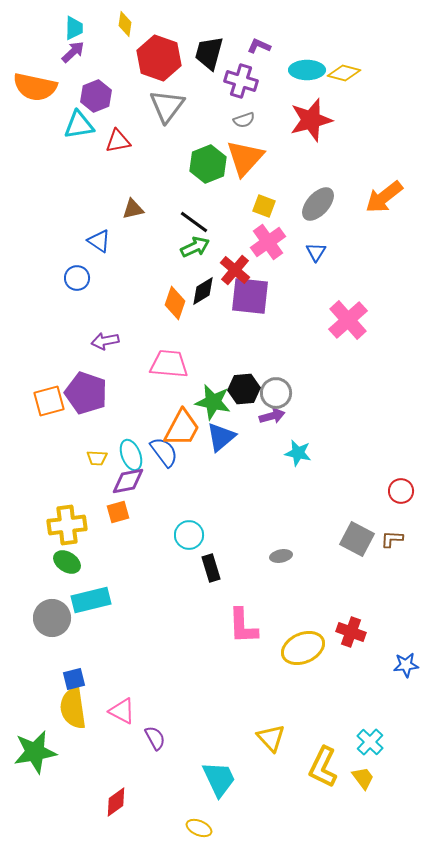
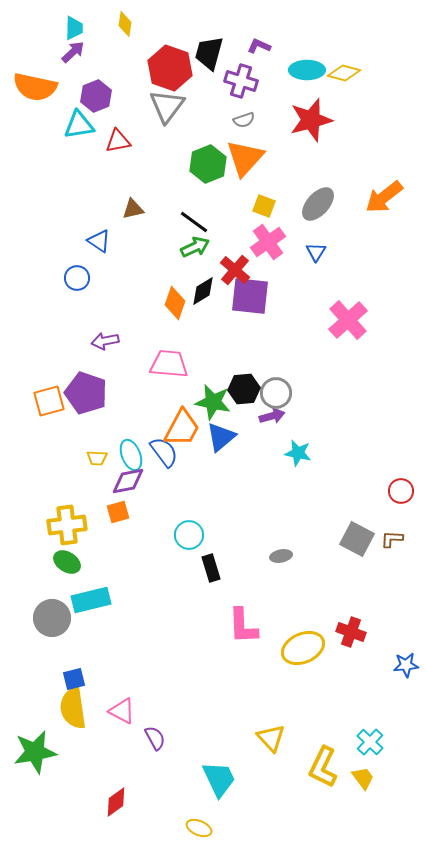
red hexagon at (159, 58): moved 11 px right, 10 px down
